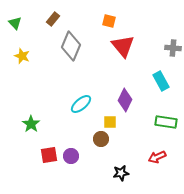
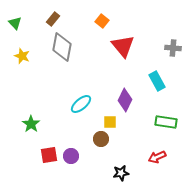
orange square: moved 7 px left; rotated 24 degrees clockwise
gray diamond: moved 9 px left, 1 px down; rotated 12 degrees counterclockwise
cyan rectangle: moved 4 px left
